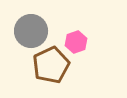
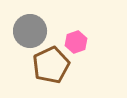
gray circle: moved 1 px left
